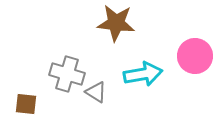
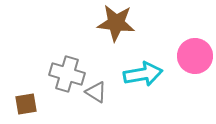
brown square: rotated 15 degrees counterclockwise
